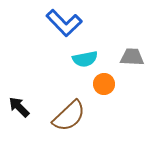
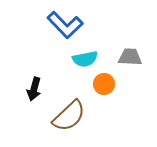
blue L-shape: moved 1 px right, 2 px down
gray trapezoid: moved 2 px left
black arrow: moved 15 px right, 18 px up; rotated 120 degrees counterclockwise
